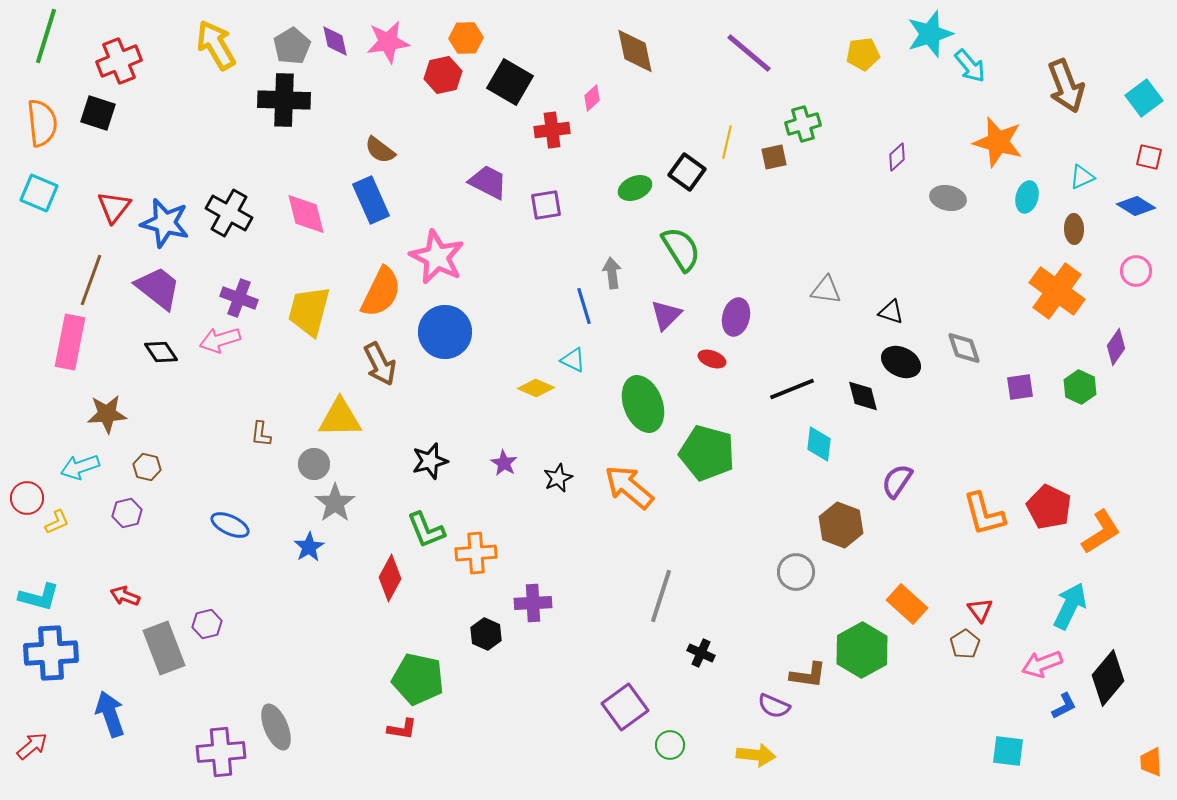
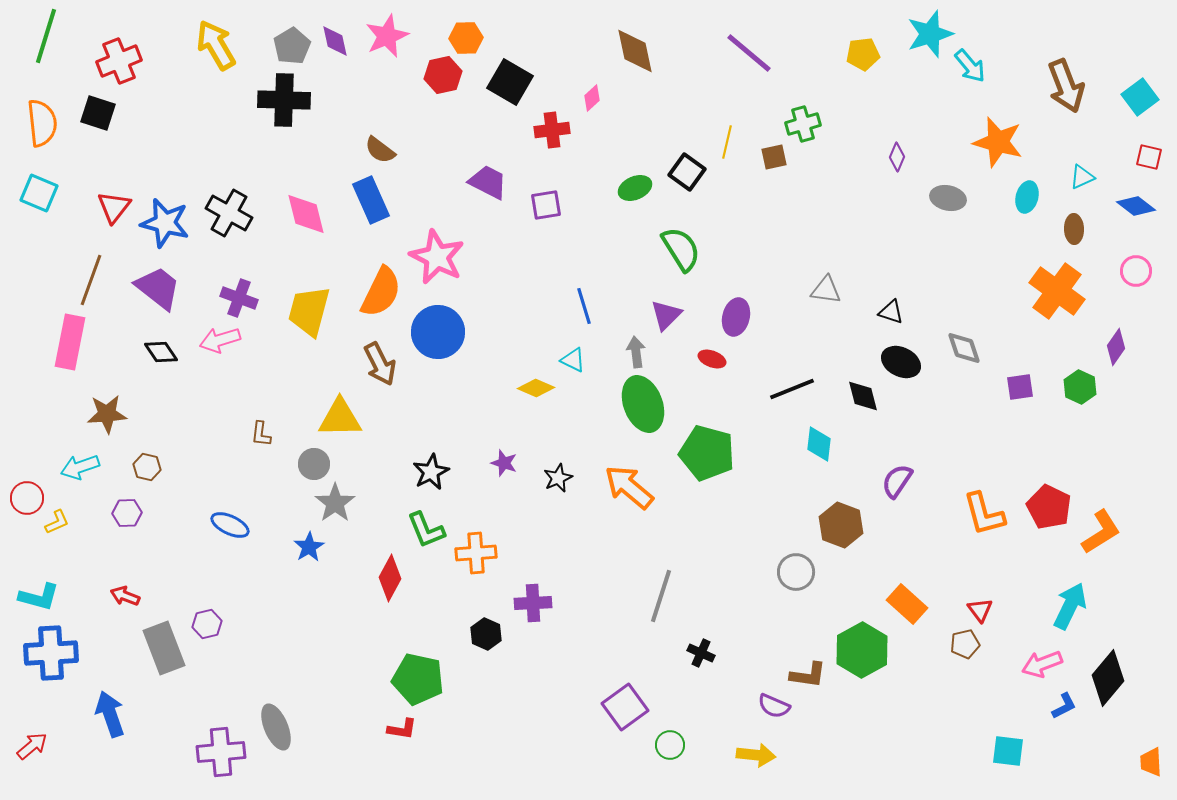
pink star at (388, 42): moved 1 px left, 6 px up; rotated 15 degrees counterclockwise
cyan square at (1144, 98): moved 4 px left, 1 px up
purple diamond at (897, 157): rotated 24 degrees counterclockwise
blue diamond at (1136, 206): rotated 6 degrees clockwise
gray arrow at (612, 273): moved 24 px right, 79 px down
blue circle at (445, 332): moved 7 px left
black star at (430, 461): moved 1 px right, 11 px down; rotated 12 degrees counterclockwise
purple star at (504, 463): rotated 12 degrees counterclockwise
purple hexagon at (127, 513): rotated 12 degrees clockwise
brown pentagon at (965, 644): rotated 20 degrees clockwise
